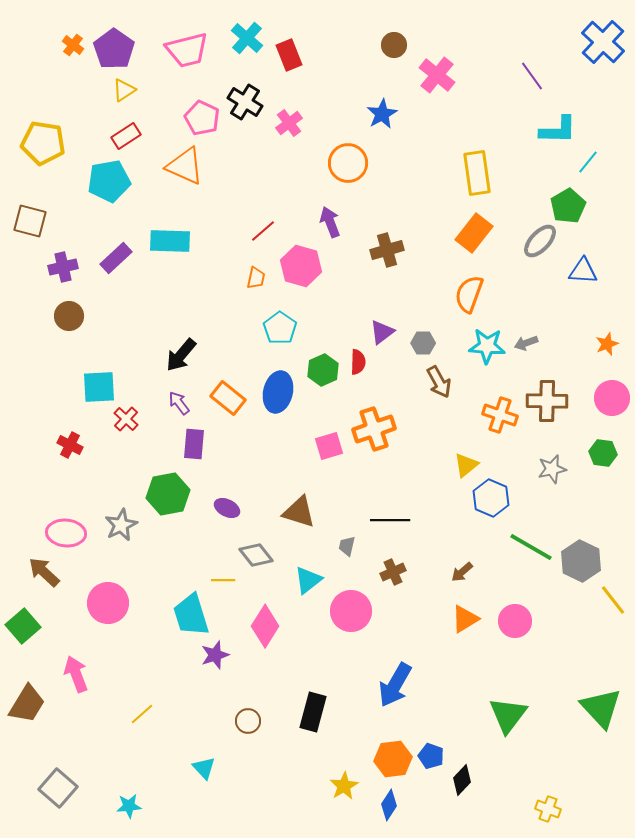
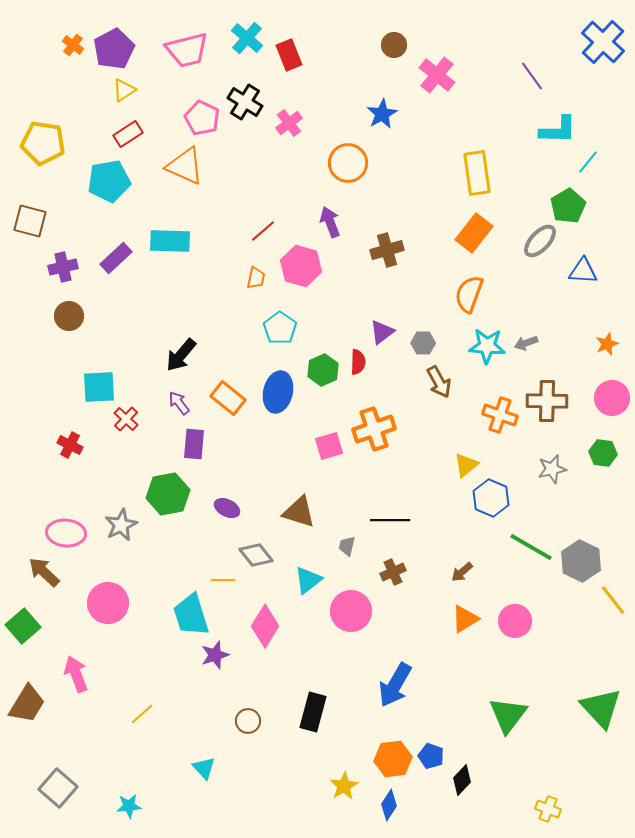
purple pentagon at (114, 49): rotated 9 degrees clockwise
red rectangle at (126, 136): moved 2 px right, 2 px up
